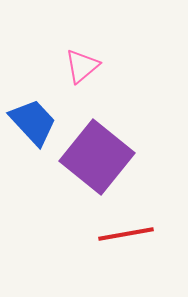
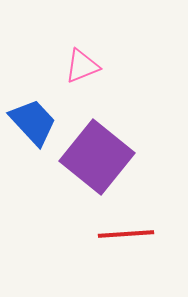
pink triangle: rotated 18 degrees clockwise
red line: rotated 6 degrees clockwise
